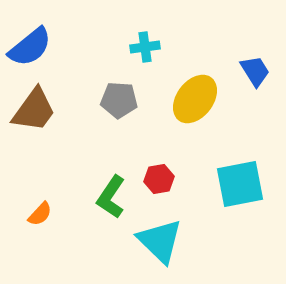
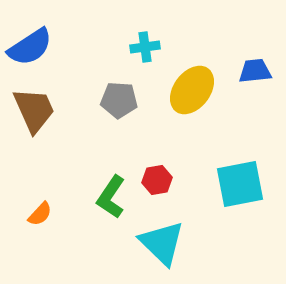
blue semicircle: rotated 6 degrees clockwise
blue trapezoid: rotated 64 degrees counterclockwise
yellow ellipse: moved 3 px left, 9 px up
brown trapezoid: rotated 60 degrees counterclockwise
red hexagon: moved 2 px left, 1 px down
cyan triangle: moved 2 px right, 2 px down
